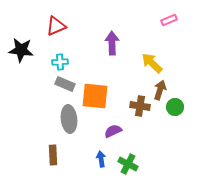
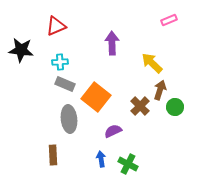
orange square: moved 1 px right, 1 px down; rotated 32 degrees clockwise
brown cross: rotated 36 degrees clockwise
